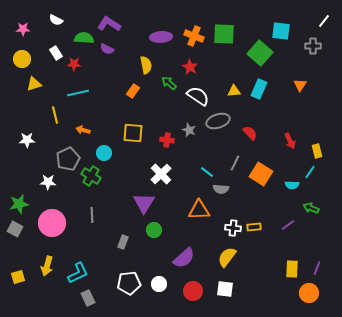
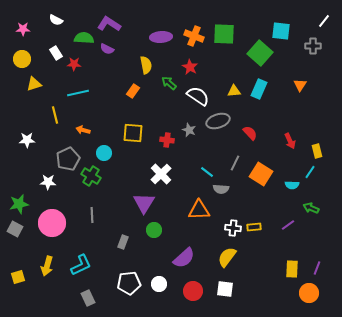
cyan L-shape at (78, 273): moved 3 px right, 8 px up
